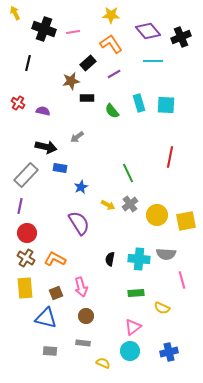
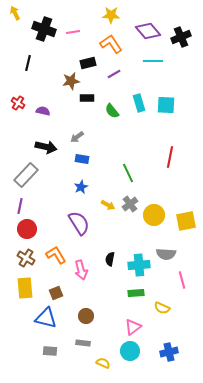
black rectangle at (88, 63): rotated 28 degrees clockwise
blue rectangle at (60, 168): moved 22 px right, 9 px up
yellow circle at (157, 215): moved 3 px left
red circle at (27, 233): moved 4 px up
orange L-shape at (55, 259): moved 1 px right, 4 px up; rotated 30 degrees clockwise
cyan cross at (139, 259): moved 6 px down; rotated 10 degrees counterclockwise
pink arrow at (81, 287): moved 17 px up
